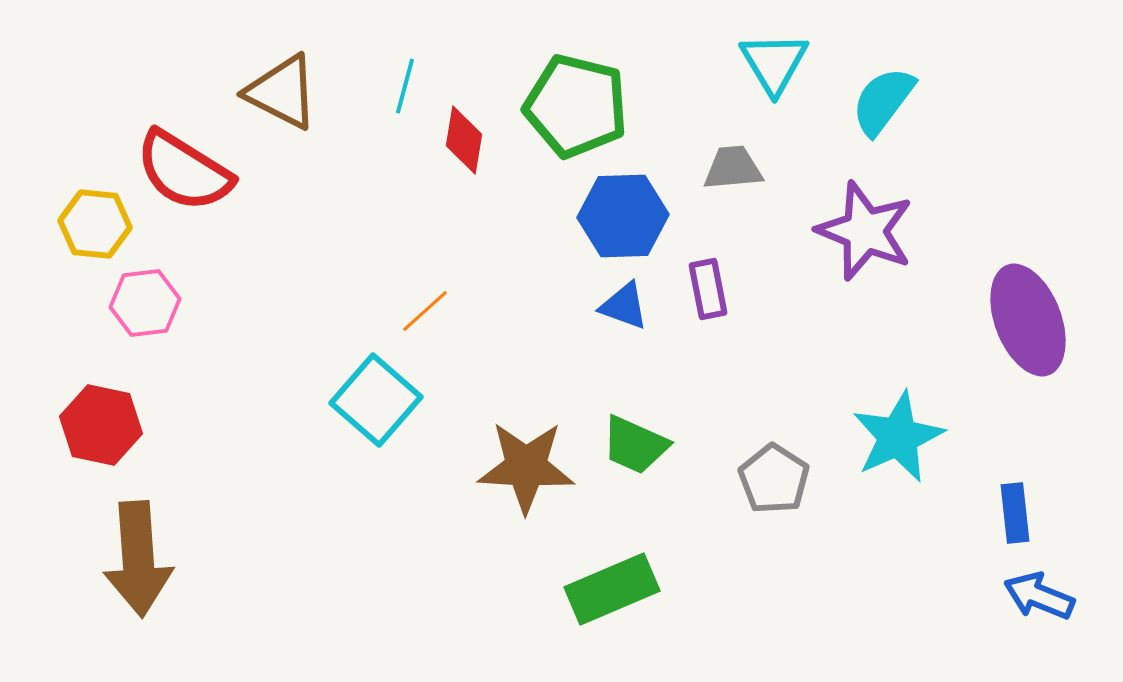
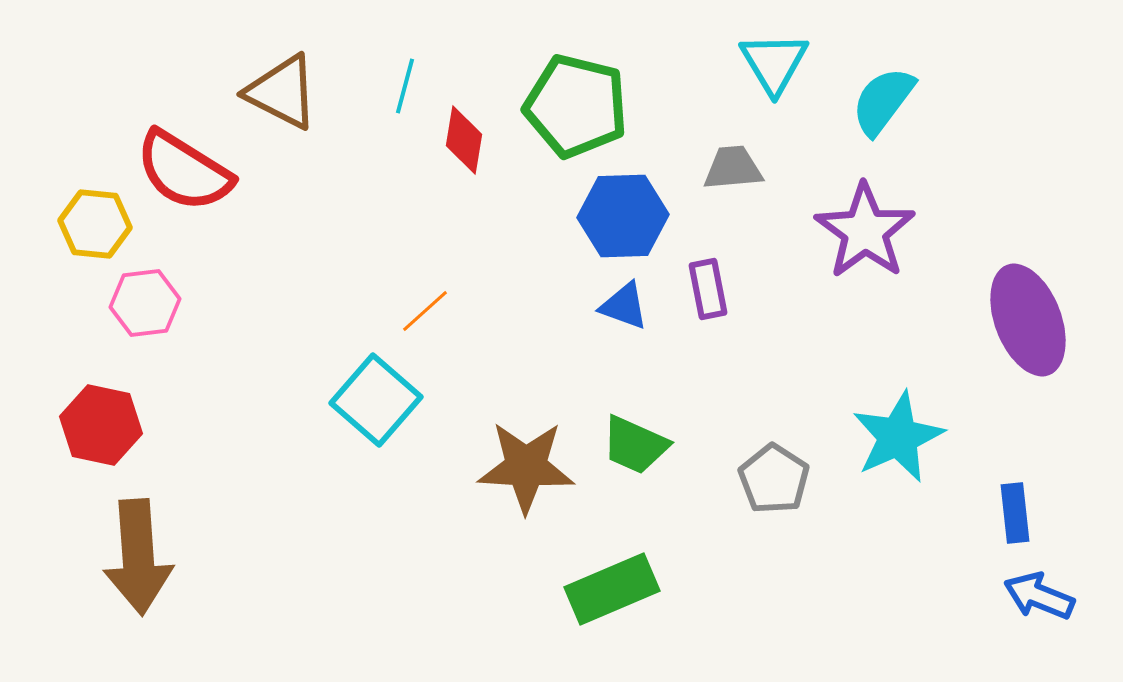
purple star: rotated 14 degrees clockwise
brown arrow: moved 2 px up
